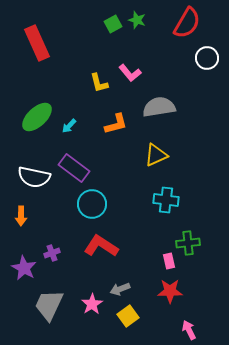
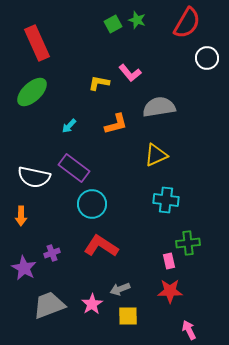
yellow L-shape: rotated 115 degrees clockwise
green ellipse: moved 5 px left, 25 px up
gray trapezoid: rotated 44 degrees clockwise
yellow square: rotated 35 degrees clockwise
